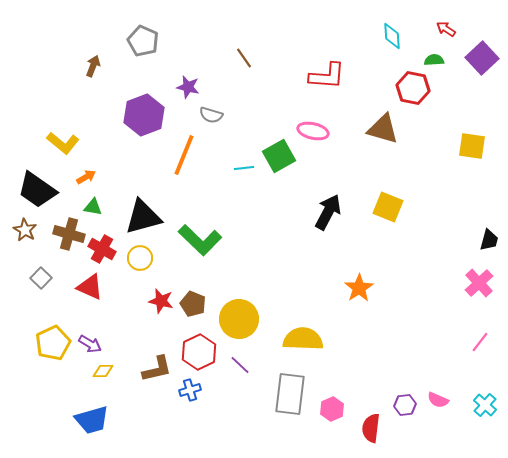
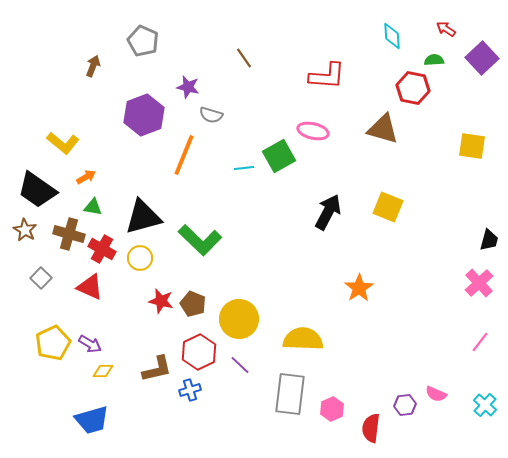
pink semicircle at (438, 400): moved 2 px left, 6 px up
